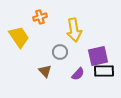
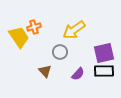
orange cross: moved 6 px left, 10 px down
yellow arrow: rotated 65 degrees clockwise
purple square: moved 6 px right, 3 px up
